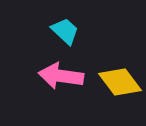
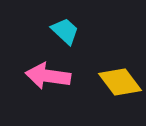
pink arrow: moved 13 px left
